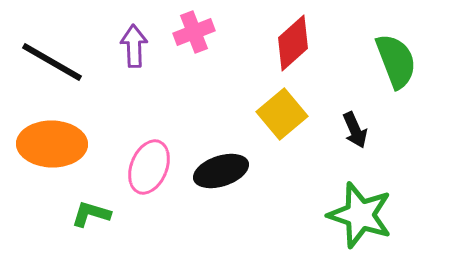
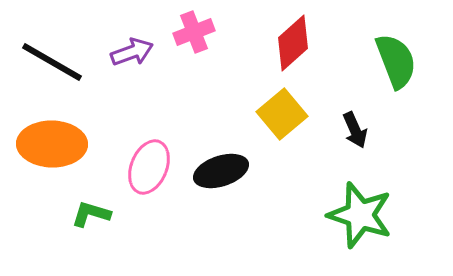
purple arrow: moved 2 px left, 6 px down; rotated 72 degrees clockwise
